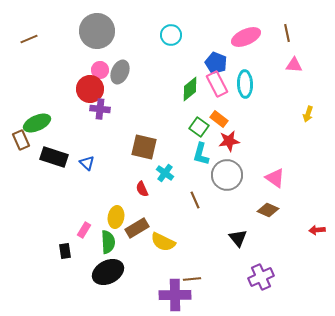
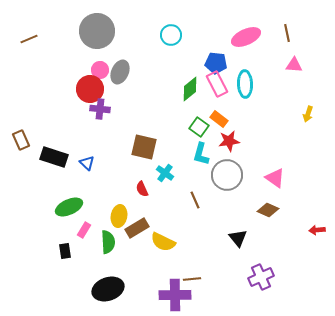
blue pentagon at (216, 63): rotated 15 degrees counterclockwise
green ellipse at (37, 123): moved 32 px right, 84 px down
yellow ellipse at (116, 217): moved 3 px right, 1 px up
black ellipse at (108, 272): moved 17 px down; rotated 8 degrees clockwise
